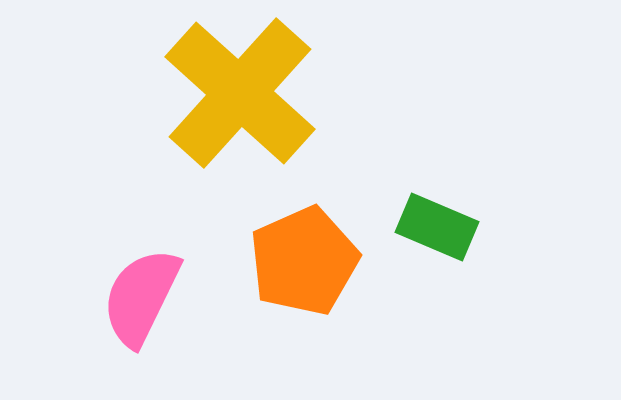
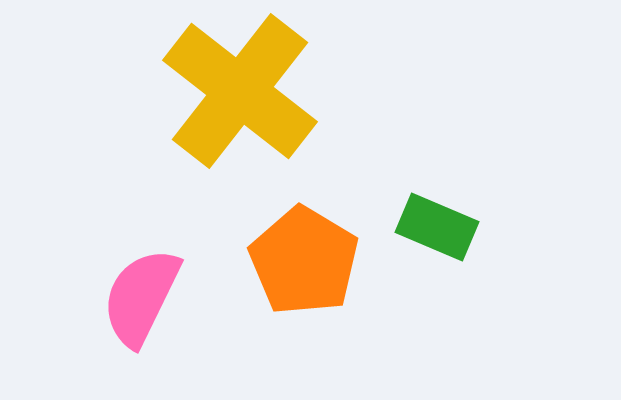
yellow cross: moved 2 px up; rotated 4 degrees counterclockwise
orange pentagon: rotated 17 degrees counterclockwise
